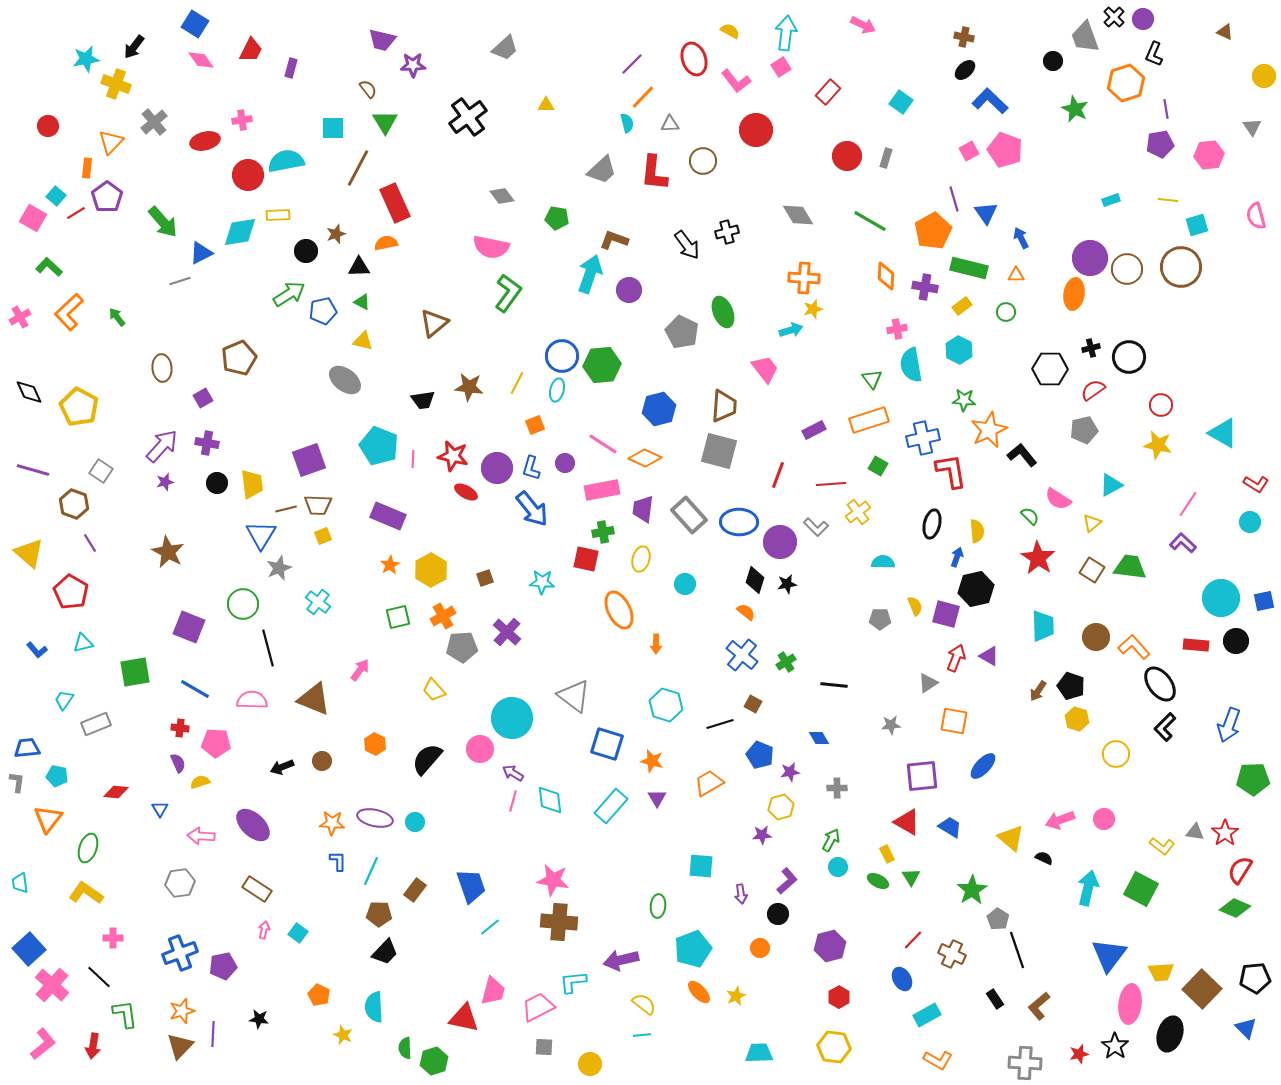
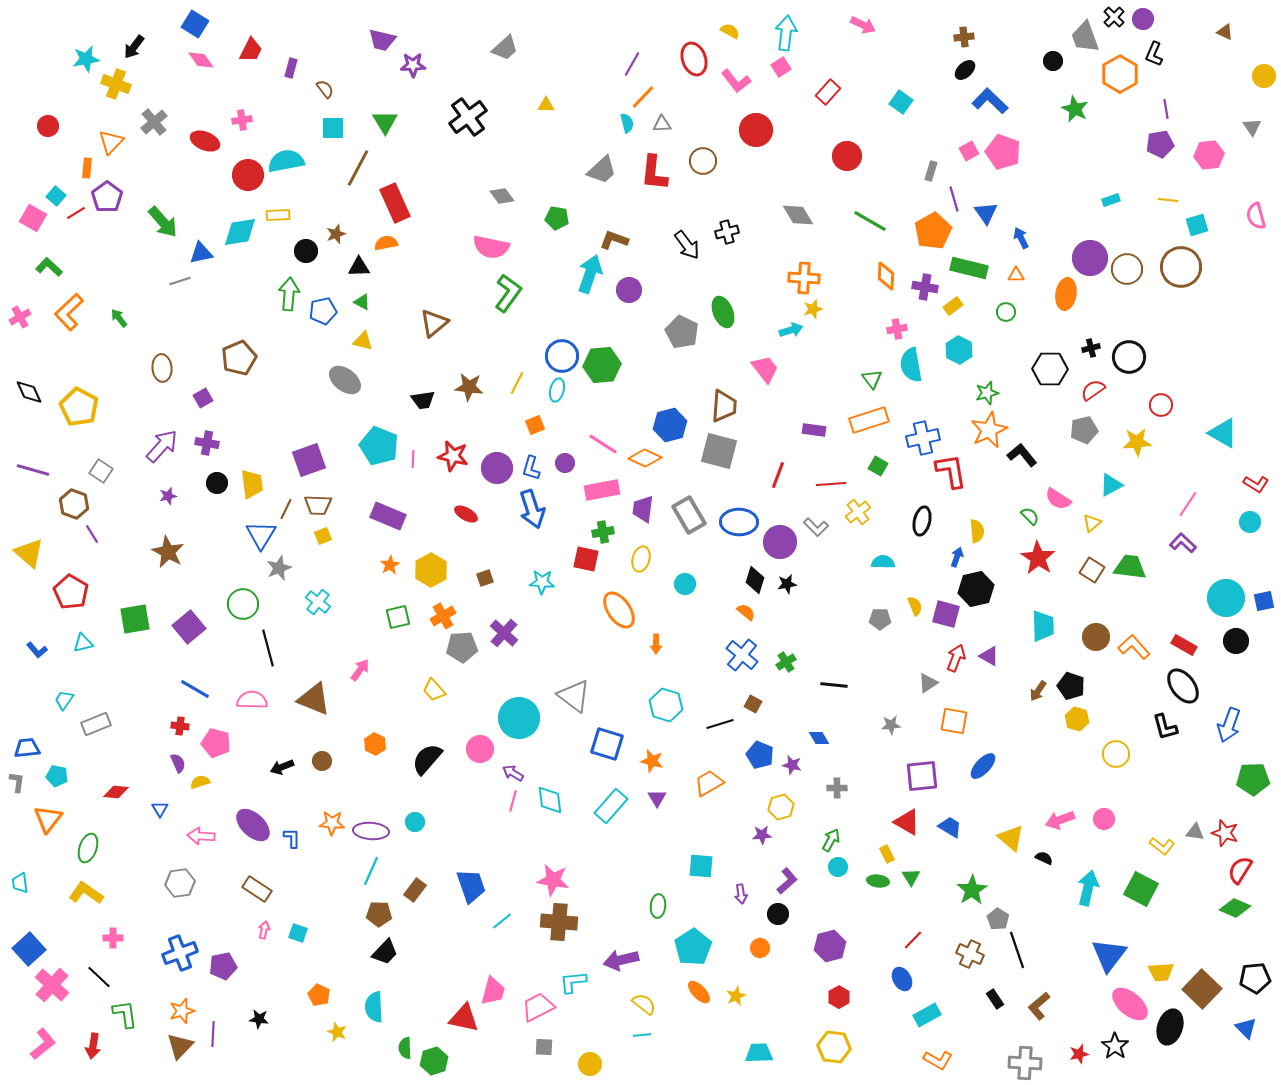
brown cross at (964, 37): rotated 18 degrees counterclockwise
purple line at (632, 64): rotated 15 degrees counterclockwise
orange hexagon at (1126, 83): moved 6 px left, 9 px up; rotated 12 degrees counterclockwise
brown semicircle at (368, 89): moved 43 px left
gray triangle at (670, 124): moved 8 px left
red ellipse at (205, 141): rotated 36 degrees clockwise
pink pentagon at (1005, 150): moved 2 px left, 2 px down
gray rectangle at (886, 158): moved 45 px right, 13 px down
blue triangle at (201, 253): rotated 15 degrees clockwise
green arrow at (289, 294): rotated 52 degrees counterclockwise
orange ellipse at (1074, 294): moved 8 px left
yellow rectangle at (962, 306): moved 9 px left
green arrow at (117, 317): moved 2 px right, 1 px down
green star at (964, 400): moved 23 px right, 7 px up; rotated 20 degrees counterclockwise
blue hexagon at (659, 409): moved 11 px right, 16 px down
purple rectangle at (814, 430): rotated 35 degrees clockwise
yellow star at (1158, 445): moved 21 px left, 3 px up; rotated 16 degrees counterclockwise
purple star at (165, 482): moved 3 px right, 14 px down
red ellipse at (466, 492): moved 22 px down
brown line at (286, 509): rotated 50 degrees counterclockwise
blue arrow at (532, 509): rotated 21 degrees clockwise
gray rectangle at (689, 515): rotated 12 degrees clockwise
black ellipse at (932, 524): moved 10 px left, 3 px up
purple line at (90, 543): moved 2 px right, 9 px up
cyan circle at (1221, 598): moved 5 px right
orange ellipse at (619, 610): rotated 9 degrees counterclockwise
purple square at (189, 627): rotated 28 degrees clockwise
purple cross at (507, 632): moved 3 px left, 1 px down
red rectangle at (1196, 645): moved 12 px left; rotated 25 degrees clockwise
green square at (135, 672): moved 53 px up
black ellipse at (1160, 684): moved 23 px right, 2 px down
cyan circle at (512, 718): moved 7 px right
black L-shape at (1165, 727): rotated 60 degrees counterclockwise
red cross at (180, 728): moved 2 px up
pink pentagon at (216, 743): rotated 12 degrees clockwise
purple star at (790, 772): moved 2 px right, 7 px up; rotated 24 degrees clockwise
purple ellipse at (375, 818): moved 4 px left, 13 px down; rotated 8 degrees counterclockwise
red star at (1225, 833): rotated 20 degrees counterclockwise
blue L-shape at (338, 861): moved 46 px left, 23 px up
green ellipse at (878, 881): rotated 20 degrees counterclockwise
cyan line at (490, 927): moved 12 px right, 6 px up
cyan square at (298, 933): rotated 18 degrees counterclockwise
cyan pentagon at (693, 949): moved 2 px up; rotated 12 degrees counterclockwise
brown cross at (952, 954): moved 18 px right
pink ellipse at (1130, 1004): rotated 57 degrees counterclockwise
black ellipse at (1170, 1034): moved 7 px up
yellow star at (343, 1035): moved 6 px left, 3 px up
